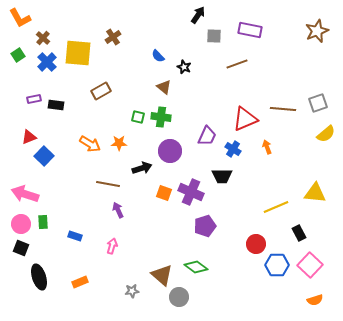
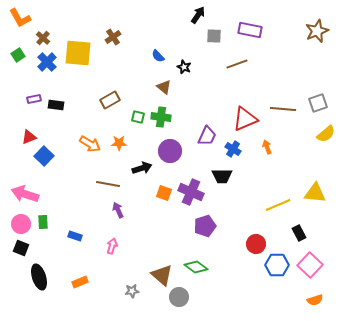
brown rectangle at (101, 91): moved 9 px right, 9 px down
yellow line at (276, 207): moved 2 px right, 2 px up
